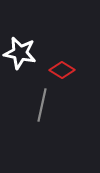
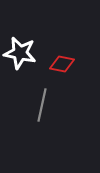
red diamond: moved 6 px up; rotated 20 degrees counterclockwise
